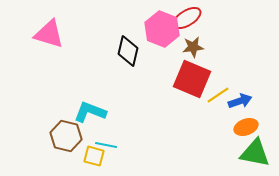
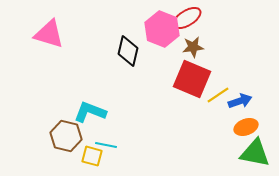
yellow square: moved 2 px left
